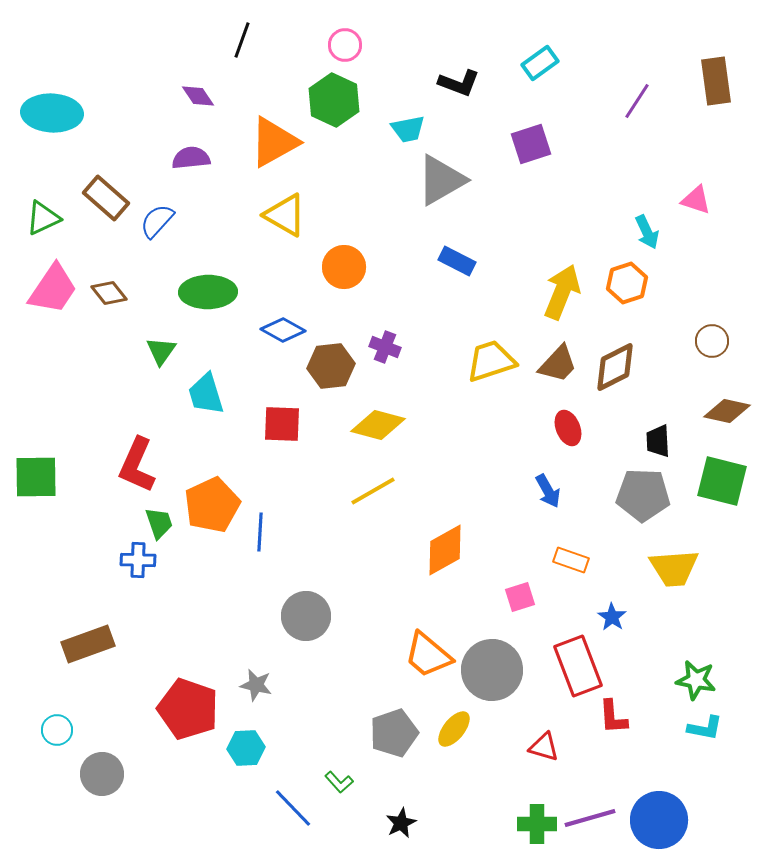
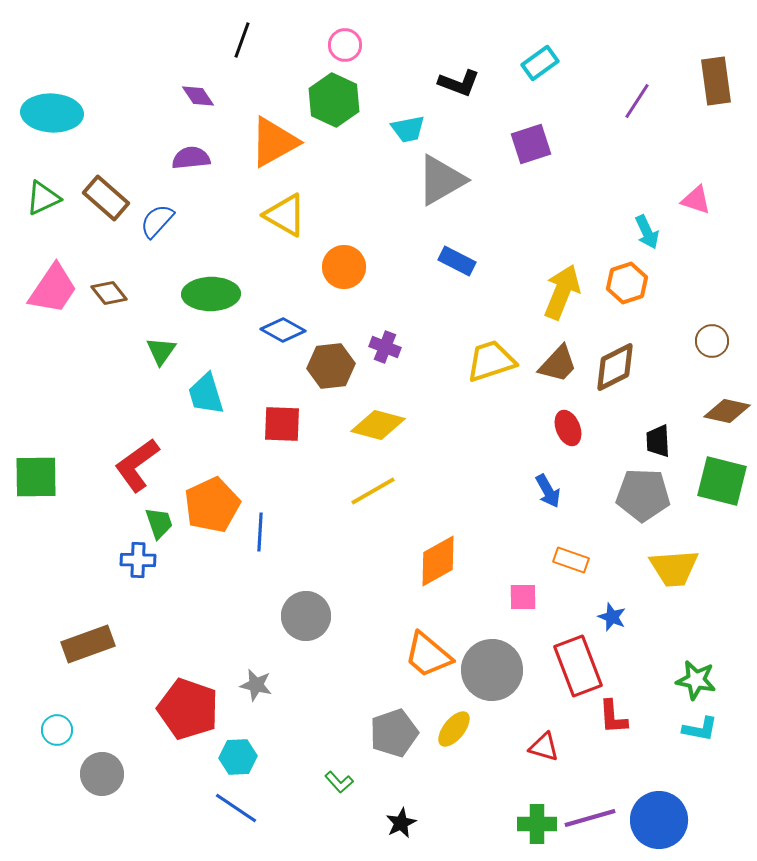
green triangle at (43, 218): moved 20 px up
green ellipse at (208, 292): moved 3 px right, 2 px down
red L-shape at (137, 465): rotated 30 degrees clockwise
orange diamond at (445, 550): moved 7 px left, 11 px down
pink square at (520, 597): moved 3 px right; rotated 16 degrees clockwise
blue star at (612, 617): rotated 12 degrees counterclockwise
cyan L-shape at (705, 728): moved 5 px left, 1 px down
cyan hexagon at (246, 748): moved 8 px left, 9 px down
blue line at (293, 808): moved 57 px left; rotated 12 degrees counterclockwise
